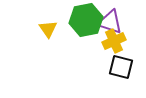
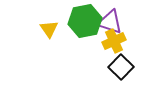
green hexagon: moved 1 px left, 1 px down
yellow triangle: moved 1 px right
black square: rotated 30 degrees clockwise
